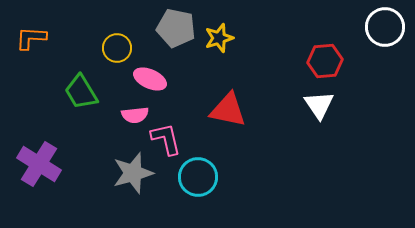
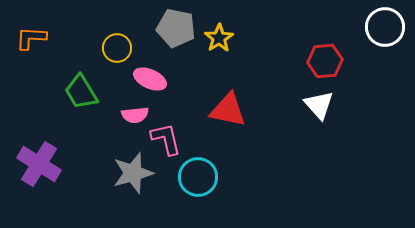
yellow star: rotated 16 degrees counterclockwise
white triangle: rotated 8 degrees counterclockwise
